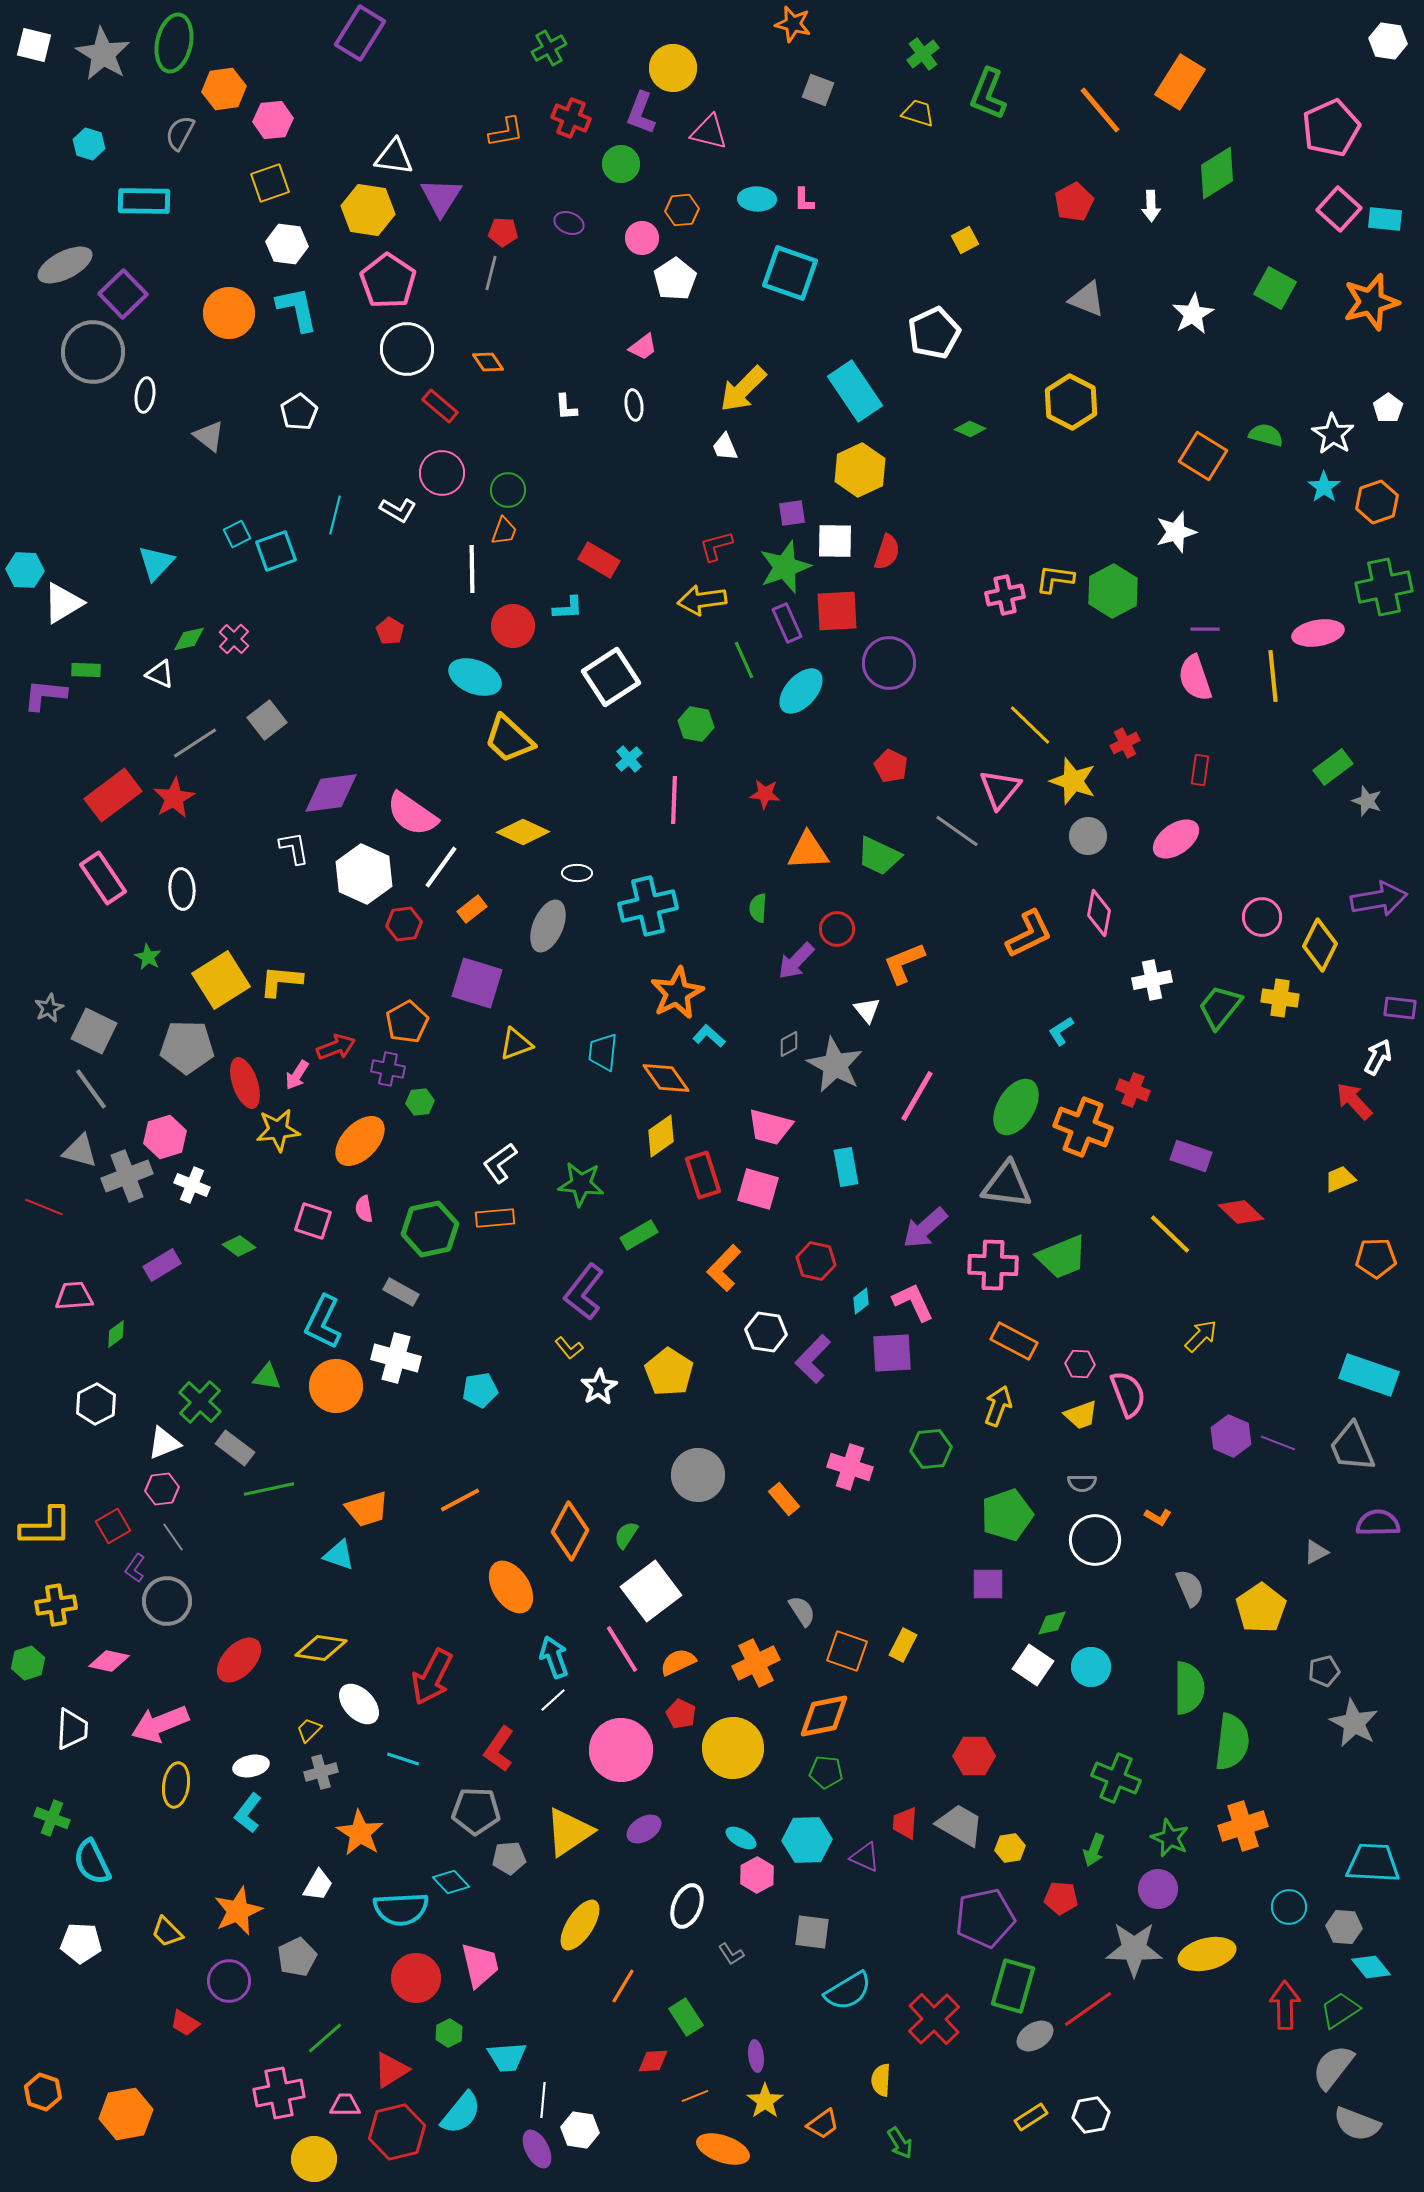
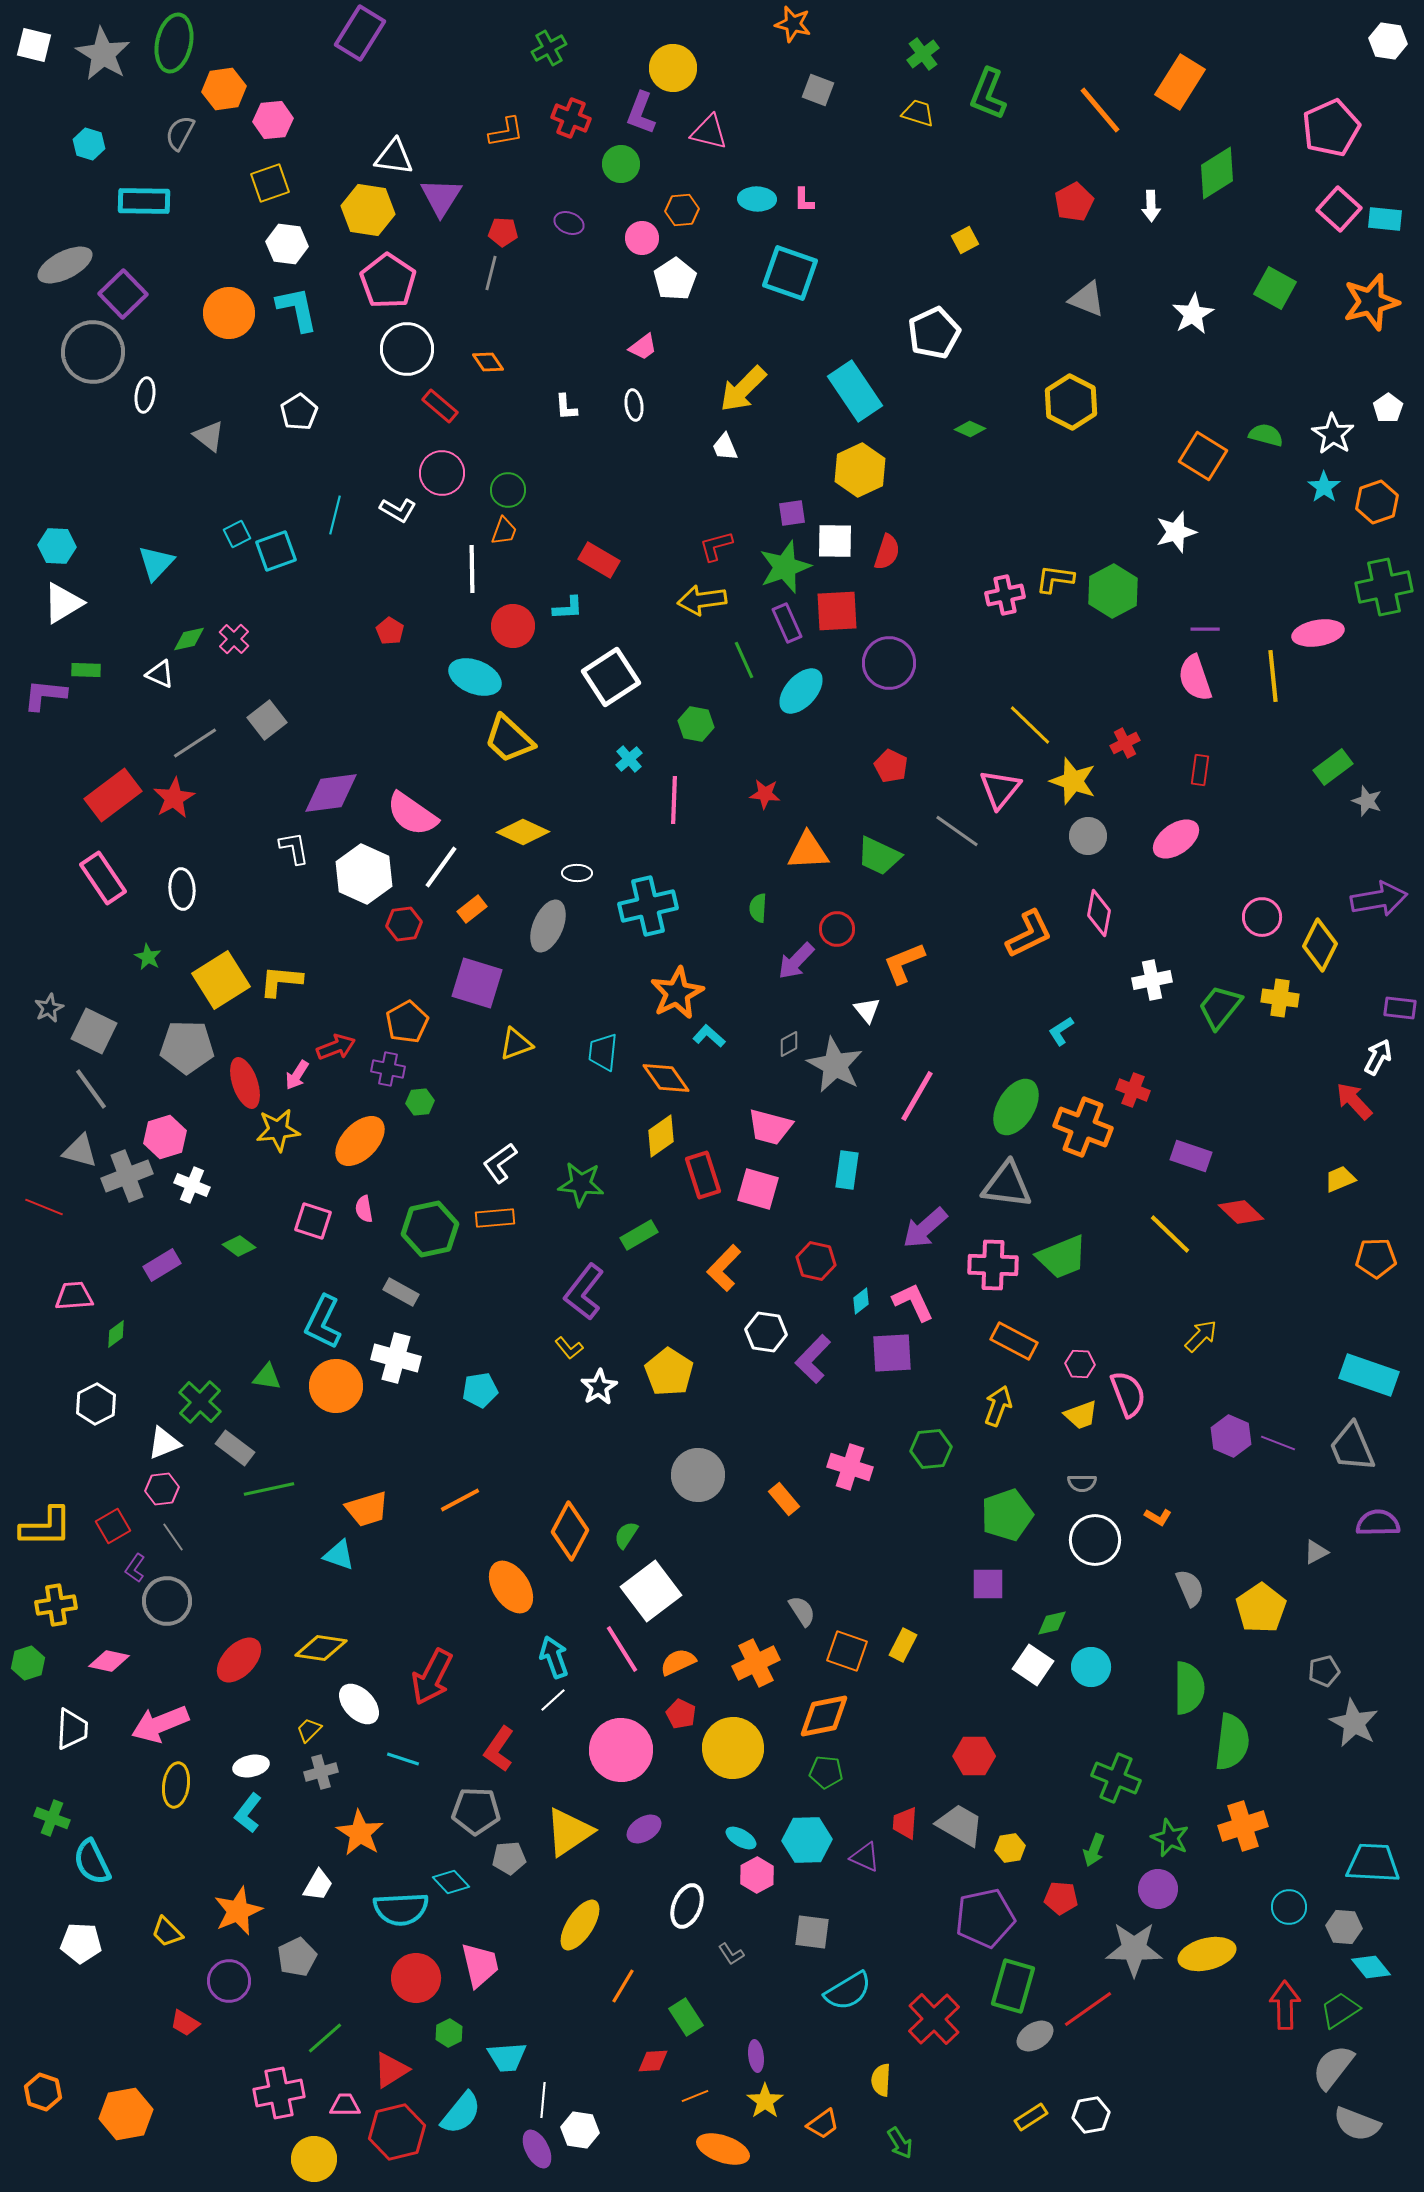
cyan hexagon at (25, 570): moved 32 px right, 24 px up
cyan rectangle at (846, 1167): moved 1 px right, 3 px down; rotated 18 degrees clockwise
